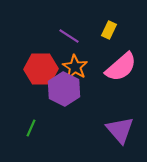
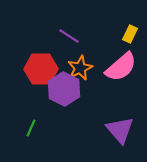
yellow rectangle: moved 21 px right, 4 px down
orange star: moved 5 px right, 1 px down; rotated 15 degrees clockwise
